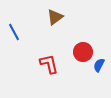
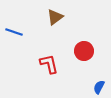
blue line: rotated 42 degrees counterclockwise
red circle: moved 1 px right, 1 px up
blue semicircle: moved 22 px down
